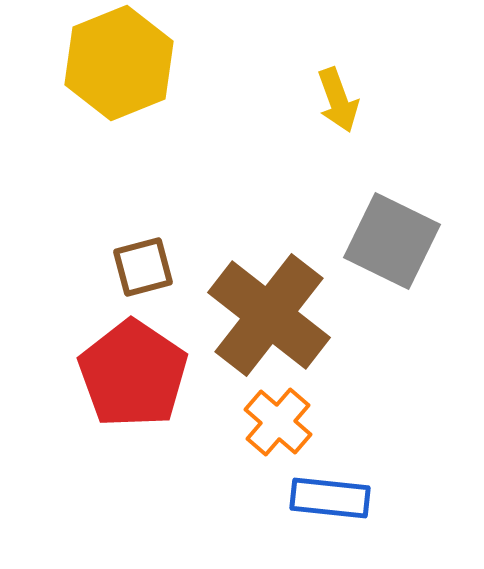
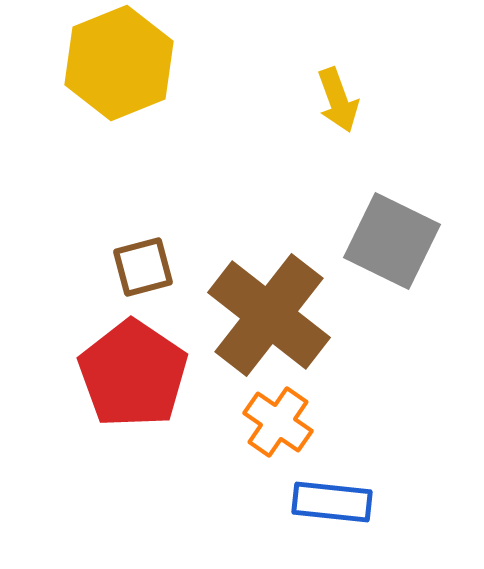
orange cross: rotated 6 degrees counterclockwise
blue rectangle: moved 2 px right, 4 px down
